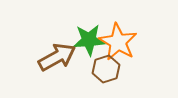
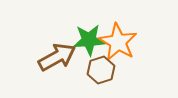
brown hexagon: moved 5 px left, 1 px down
